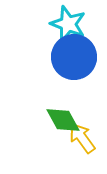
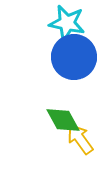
cyan star: moved 1 px left, 1 px up; rotated 9 degrees counterclockwise
yellow arrow: moved 2 px left, 1 px down
